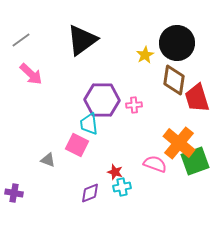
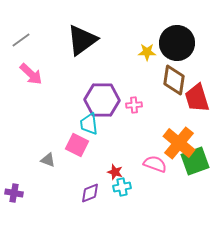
yellow star: moved 2 px right, 3 px up; rotated 30 degrees clockwise
